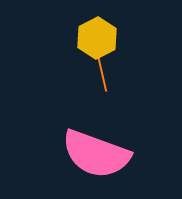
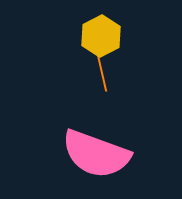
yellow hexagon: moved 4 px right, 2 px up
